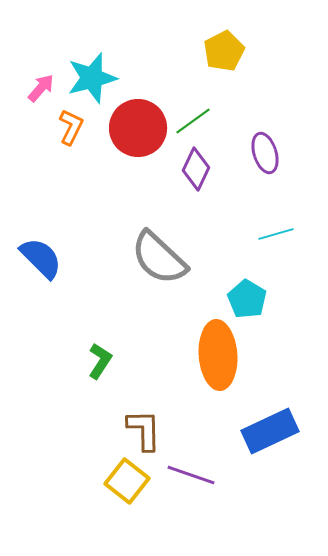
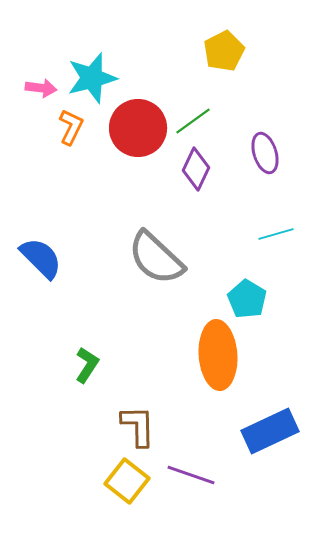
pink arrow: rotated 56 degrees clockwise
gray semicircle: moved 3 px left
green L-shape: moved 13 px left, 4 px down
brown L-shape: moved 6 px left, 4 px up
